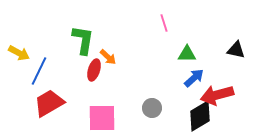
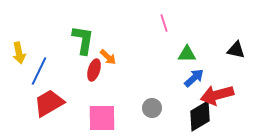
yellow arrow: rotated 50 degrees clockwise
